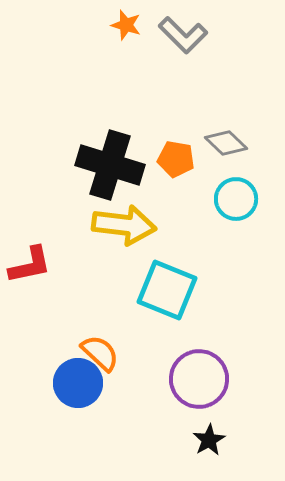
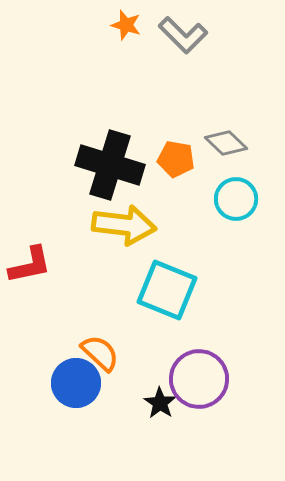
blue circle: moved 2 px left
black star: moved 49 px left, 37 px up; rotated 8 degrees counterclockwise
